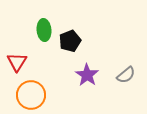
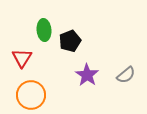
red triangle: moved 5 px right, 4 px up
